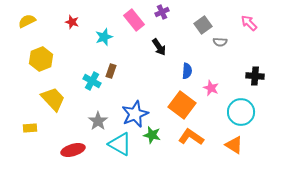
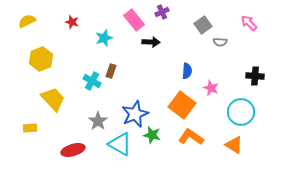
cyan star: moved 1 px down
black arrow: moved 8 px left, 5 px up; rotated 54 degrees counterclockwise
